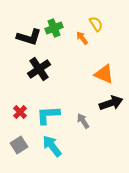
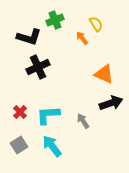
green cross: moved 1 px right, 8 px up
black cross: moved 1 px left, 2 px up; rotated 10 degrees clockwise
